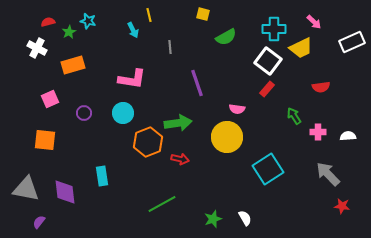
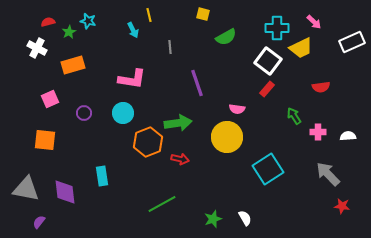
cyan cross at (274, 29): moved 3 px right, 1 px up
